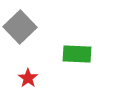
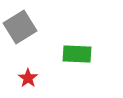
gray square: rotated 12 degrees clockwise
